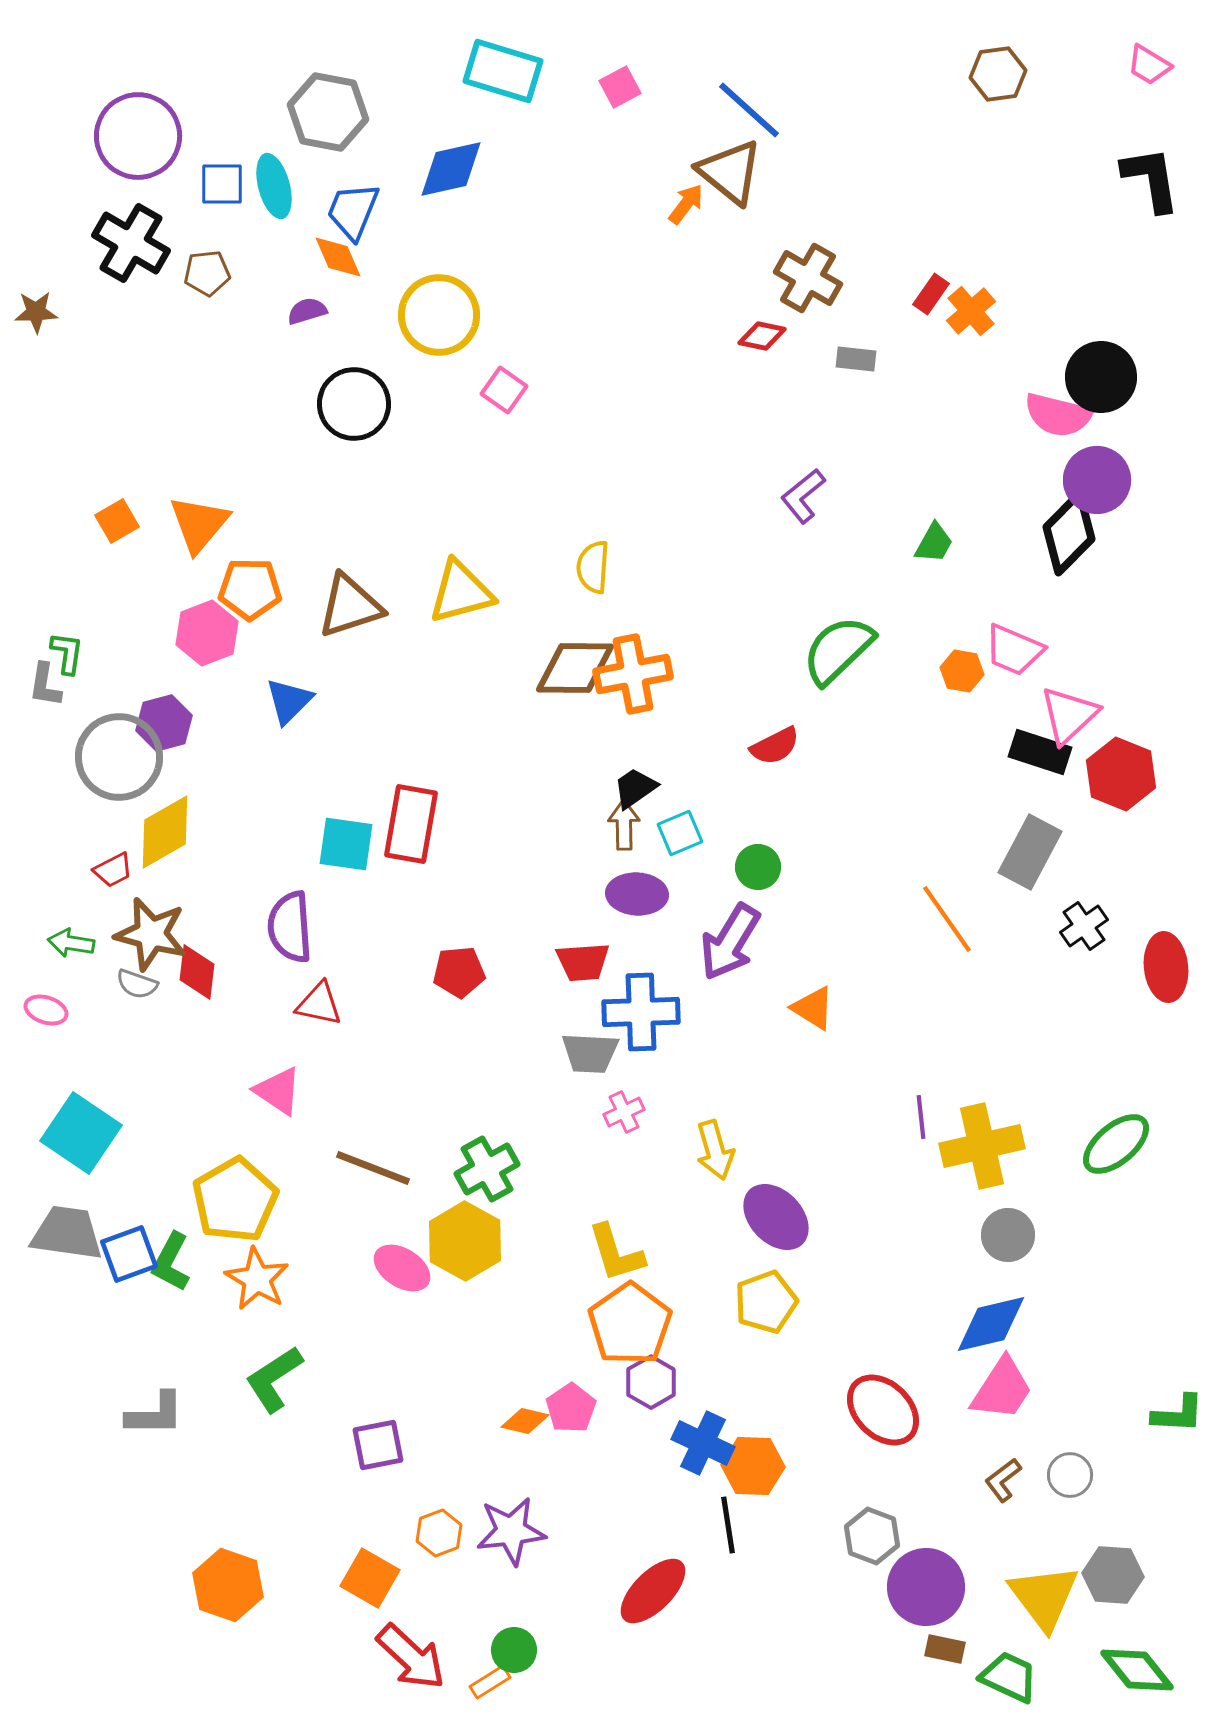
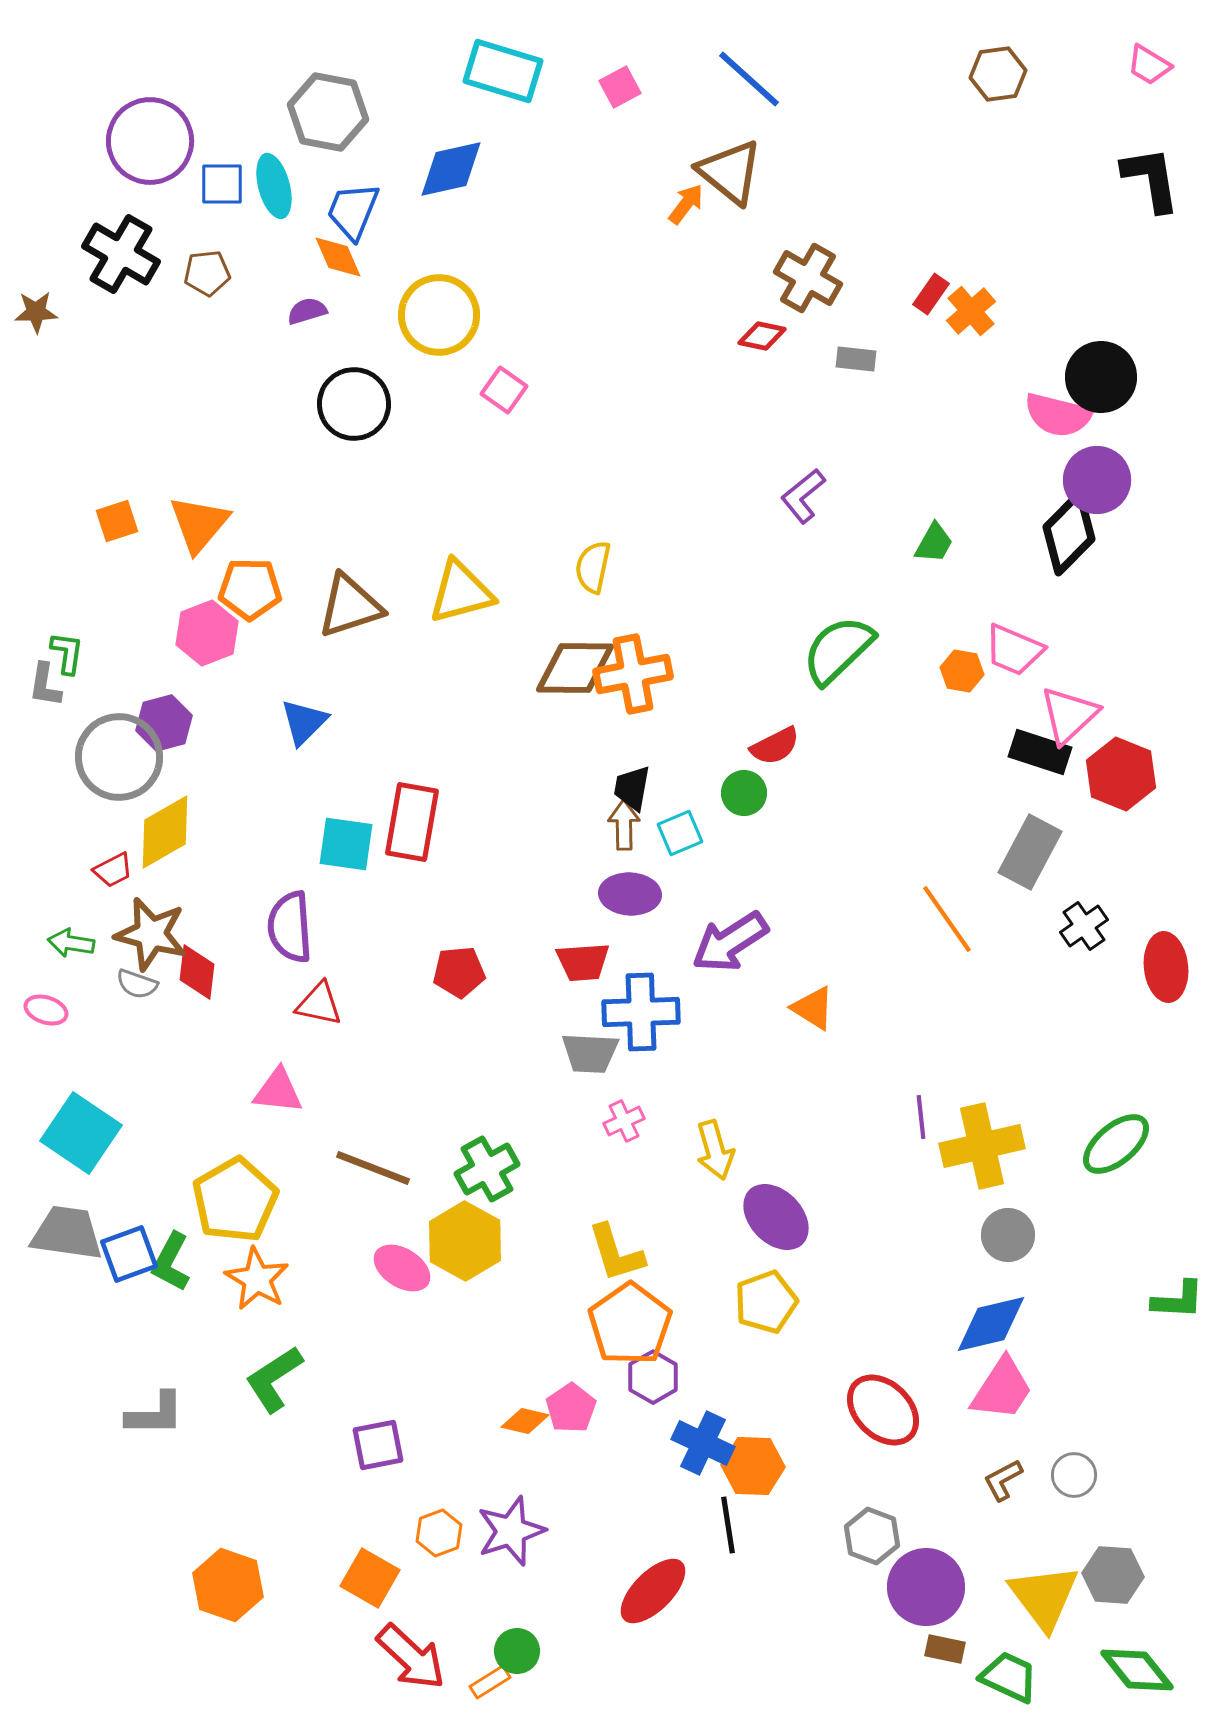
blue line at (749, 110): moved 31 px up
purple circle at (138, 136): moved 12 px right, 5 px down
black cross at (131, 243): moved 10 px left, 11 px down
orange square at (117, 521): rotated 12 degrees clockwise
yellow semicircle at (593, 567): rotated 8 degrees clockwise
blue triangle at (289, 701): moved 15 px right, 21 px down
black trapezoid at (635, 788): moved 3 px left; rotated 45 degrees counterclockwise
red rectangle at (411, 824): moved 1 px right, 2 px up
green circle at (758, 867): moved 14 px left, 74 px up
purple ellipse at (637, 894): moved 7 px left
purple arrow at (730, 942): rotated 26 degrees clockwise
pink triangle at (278, 1091): rotated 28 degrees counterclockwise
pink cross at (624, 1112): moved 9 px down
purple hexagon at (651, 1382): moved 2 px right, 5 px up
green L-shape at (1178, 1414): moved 114 px up
gray circle at (1070, 1475): moved 4 px right
brown L-shape at (1003, 1480): rotated 9 degrees clockwise
purple star at (511, 1531): rotated 12 degrees counterclockwise
green circle at (514, 1650): moved 3 px right, 1 px down
